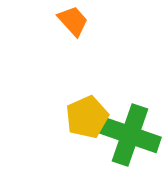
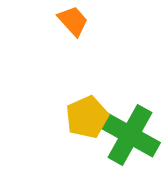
green cross: rotated 10 degrees clockwise
